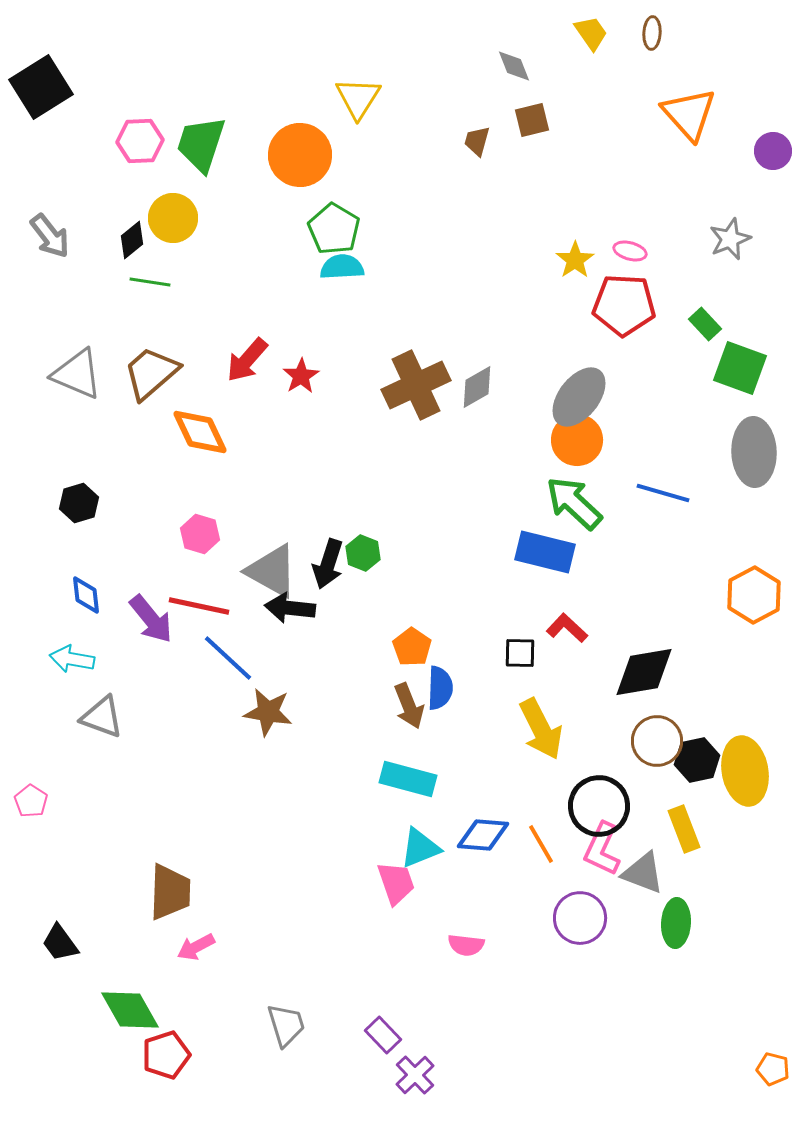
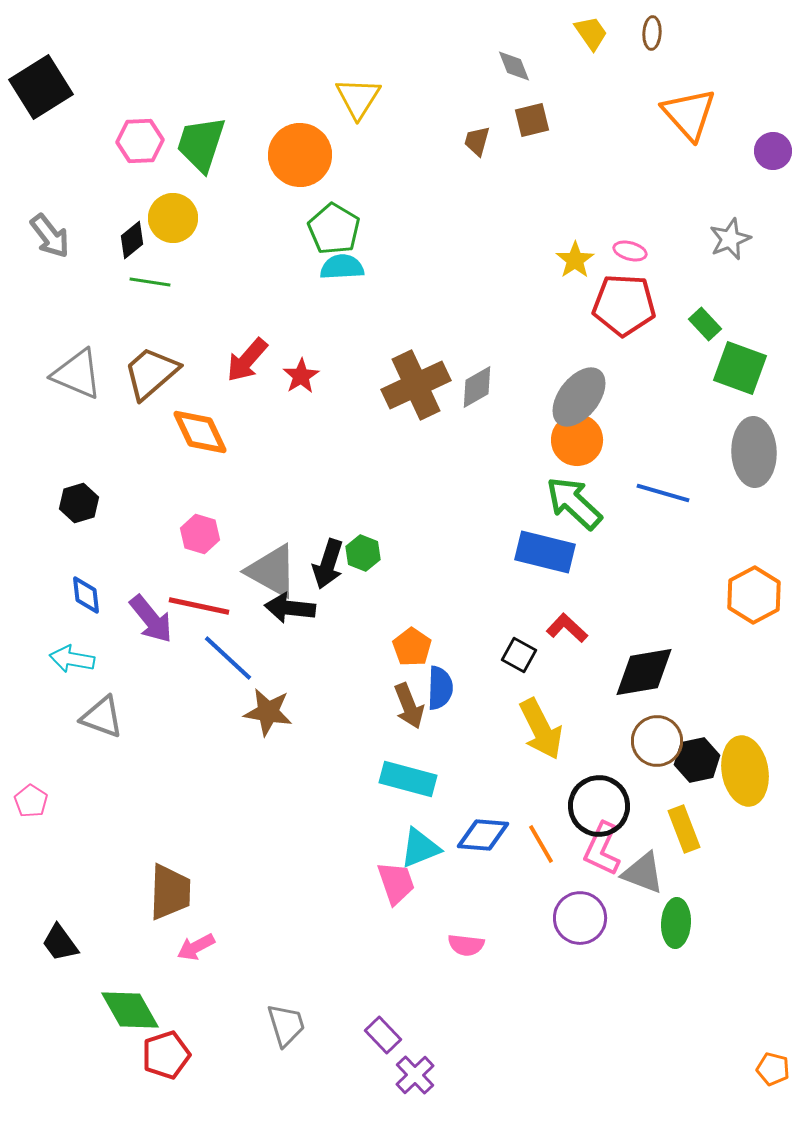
black square at (520, 653): moved 1 px left, 2 px down; rotated 28 degrees clockwise
